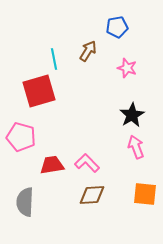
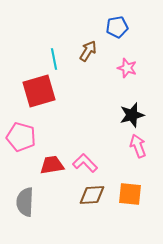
black star: rotated 15 degrees clockwise
pink arrow: moved 2 px right, 1 px up
pink L-shape: moved 2 px left
orange square: moved 15 px left
